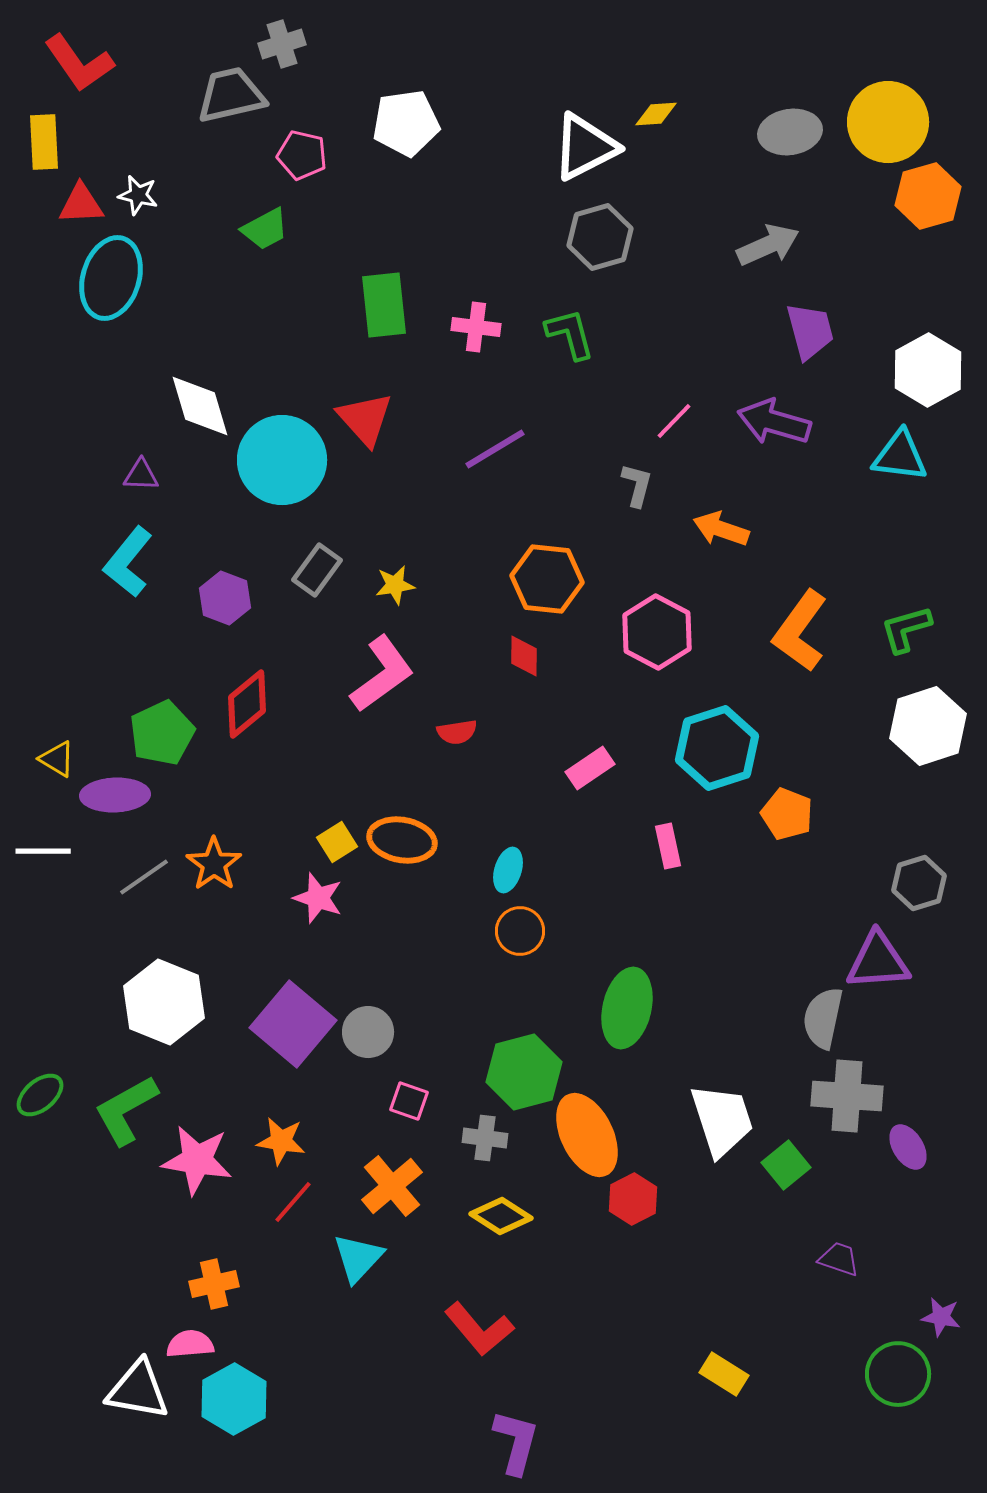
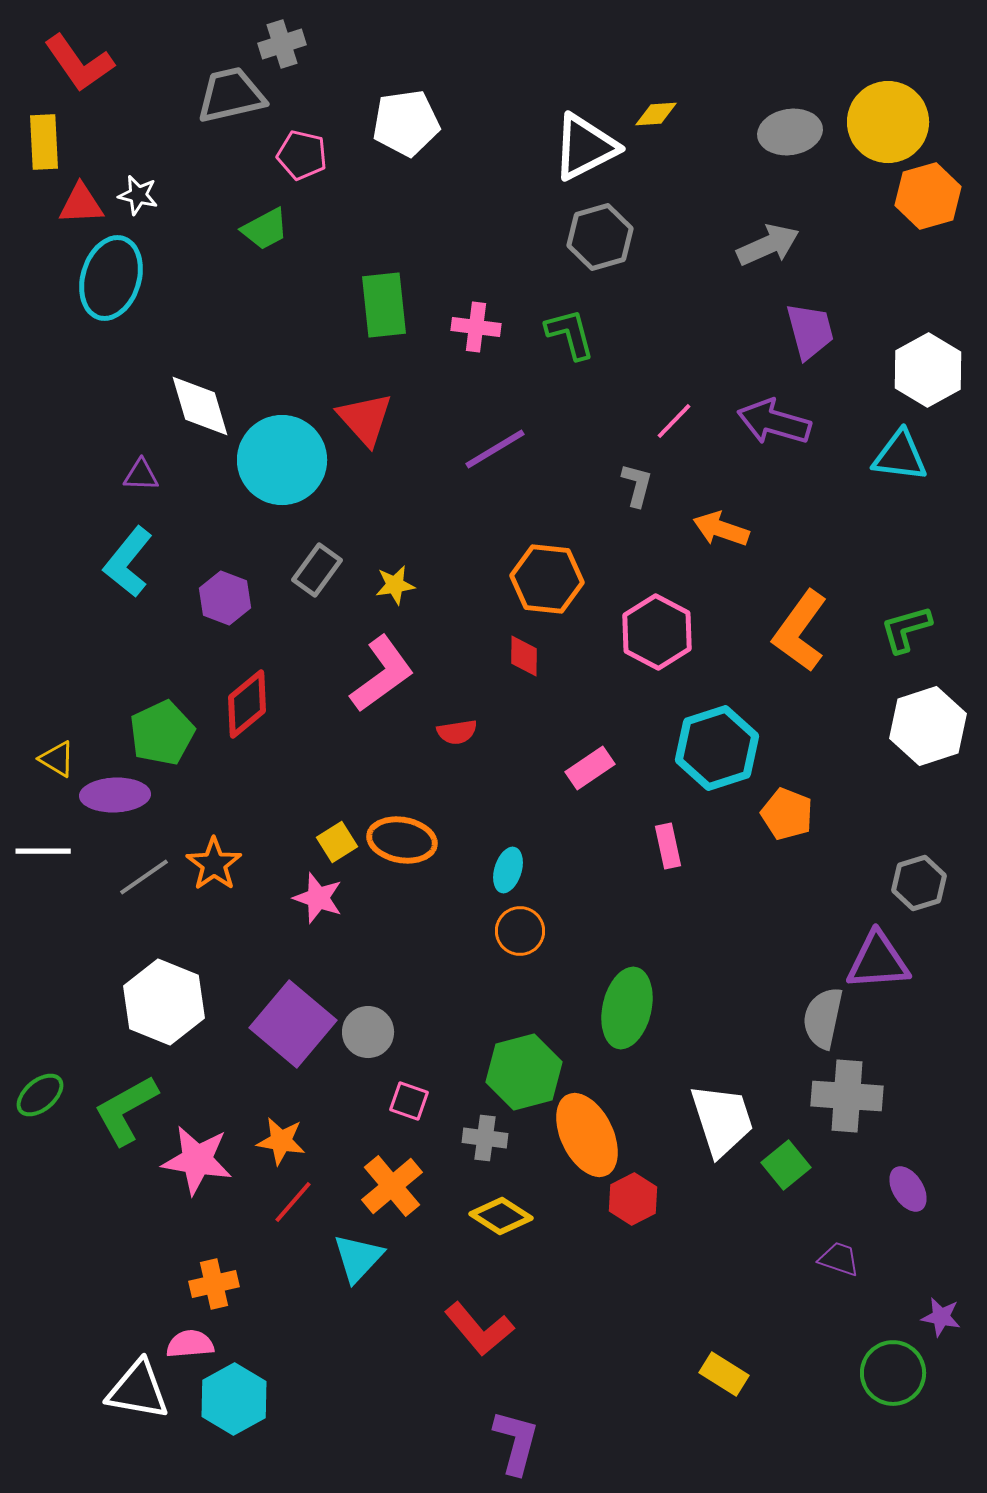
purple ellipse at (908, 1147): moved 42 px down
green circle at (898, 1374): moved 5 px left, 1 px up
